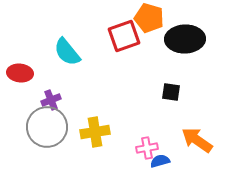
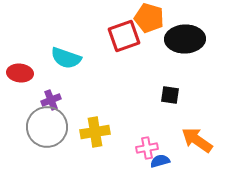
cyan semicircle: moved 1 px left, 6 px down; rotated 32 degrees counterclockwise
black square: moved 1 px left, 3 px down
